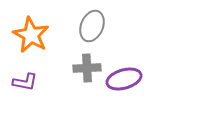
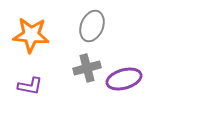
orange star: rotated 24 degrees counterclockwise
gray cross: rotated 12 degrees counterclockwise
purple L-shape: moved 5 px right, 4 px down
